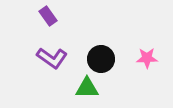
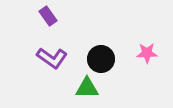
pink star: moved 5 px up
